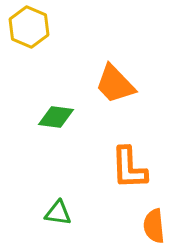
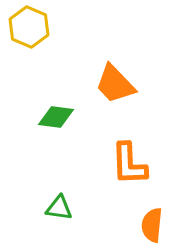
orange L-shape: moved 4 px up
green triangle: moved 1 px right, 5 px up
orange semicircle: moved 2 px left, 1 px up; rotated 12 degrees clockwise
